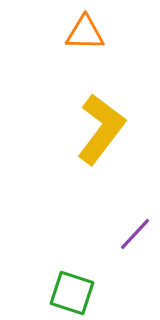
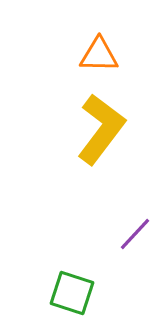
orange triangle: moved 14 px right, 22 px down
